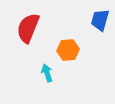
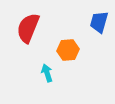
blue trapezoid: moved 1 px left, 2 px down
